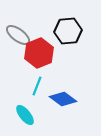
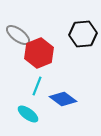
black hexagon: moved 15 px right, 3 px down
cyan ellipse: moved 3 px right, 1 px up; rotated 15 degrees counterclockwise
